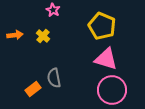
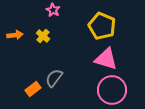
gray semicircle: rotated 48 degrees clockwise
